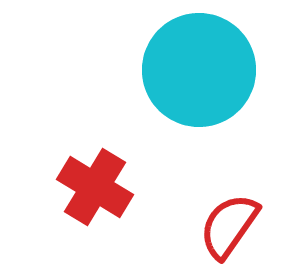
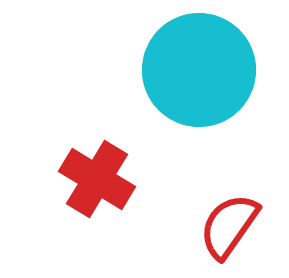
red cross: moved 2 px right, 8 px up
